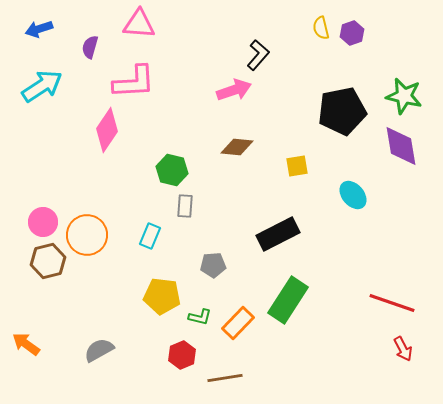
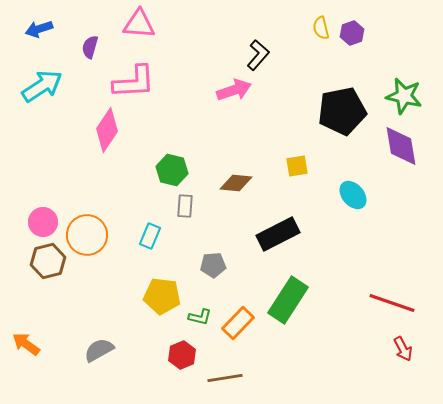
brown diamond: moved 1 px left, 36 px down
